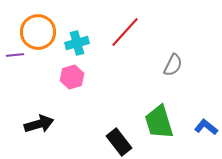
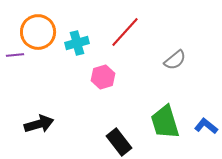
gray semicircle: moved 2 px right, 5 px up; rotated 25 degrees clockwise
pink hexagon: moved 31 px right
green trapezoid: moved 6 px right
blue L-shape: moved 1 px up
